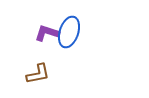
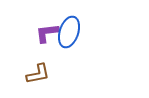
purple L-shape: rotated 25 degrees counterclockwise
